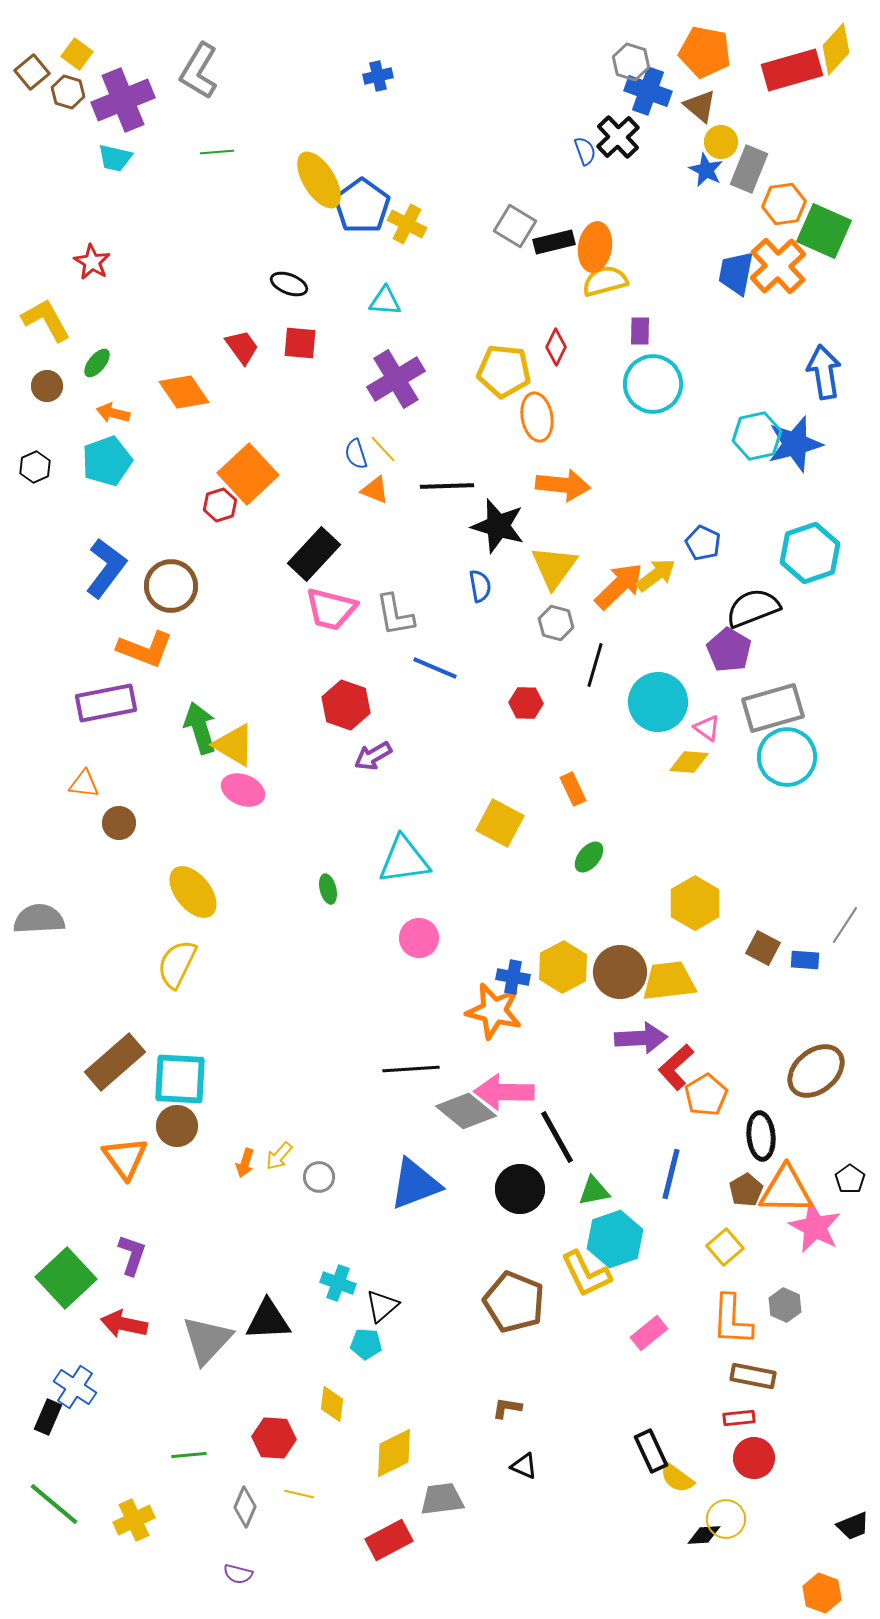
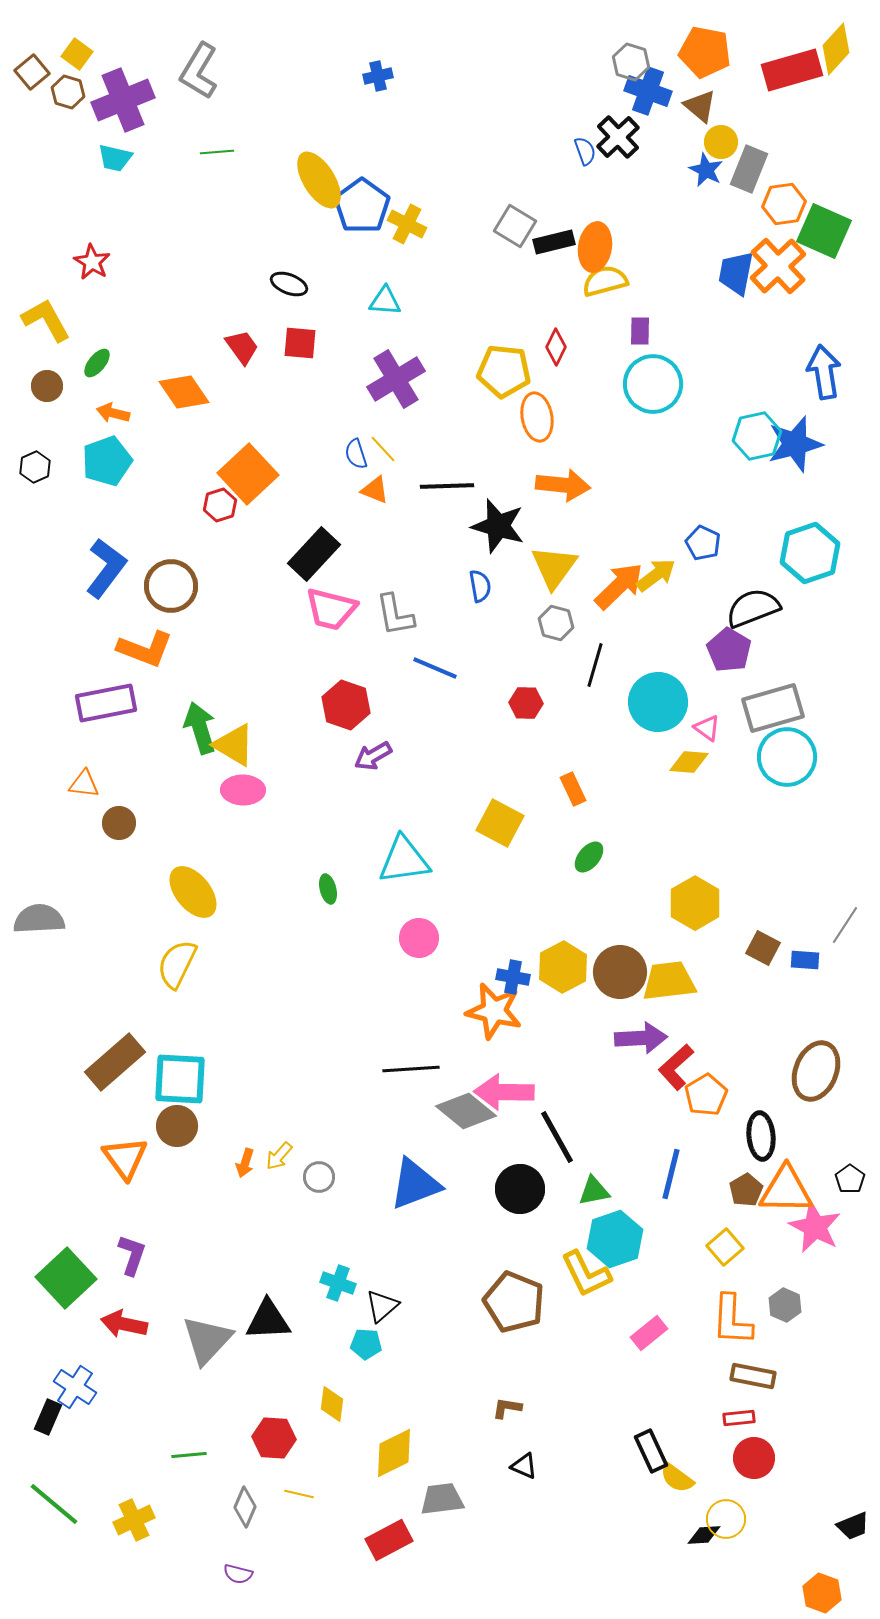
pink ellipse at (243, 790): rotated 21 degrees counterclockwise
brown ellipse at (816, 1071): rotated 28 degrees counterclockwise
